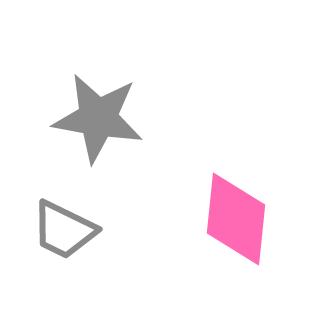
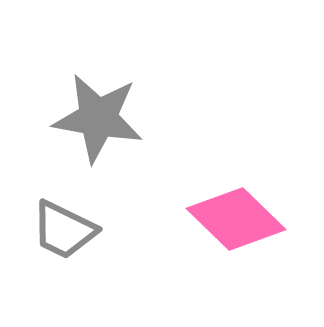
pink diamond: rotated 52 degrees counterclockwise
